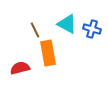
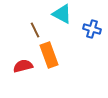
cyan triangle: moved 5 px left, 10 px up
orange rectangle: moved 1 px right, 2 px down; rotated 10 degrees counterclockwise
red semicircle: moved 3 px right, 2 px up
